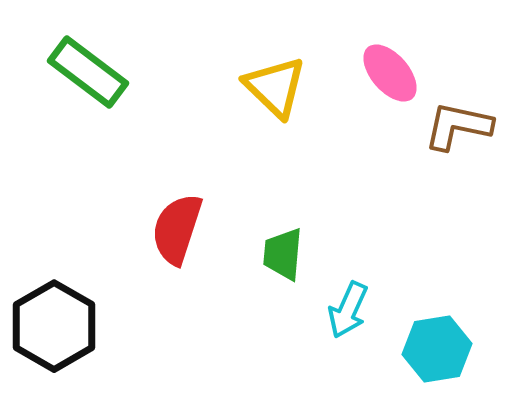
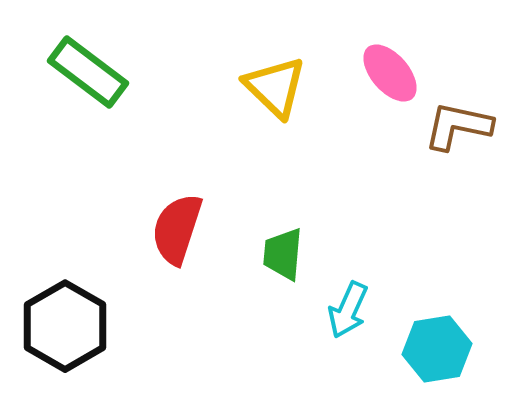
black hexagon: moved 11 px right
